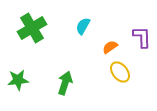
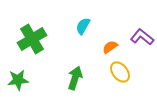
green cross: moved 11 px down
purple L-shape: rotated 50 degrees counterclockwise
green arrow: moved 10 px right, 5 px up
